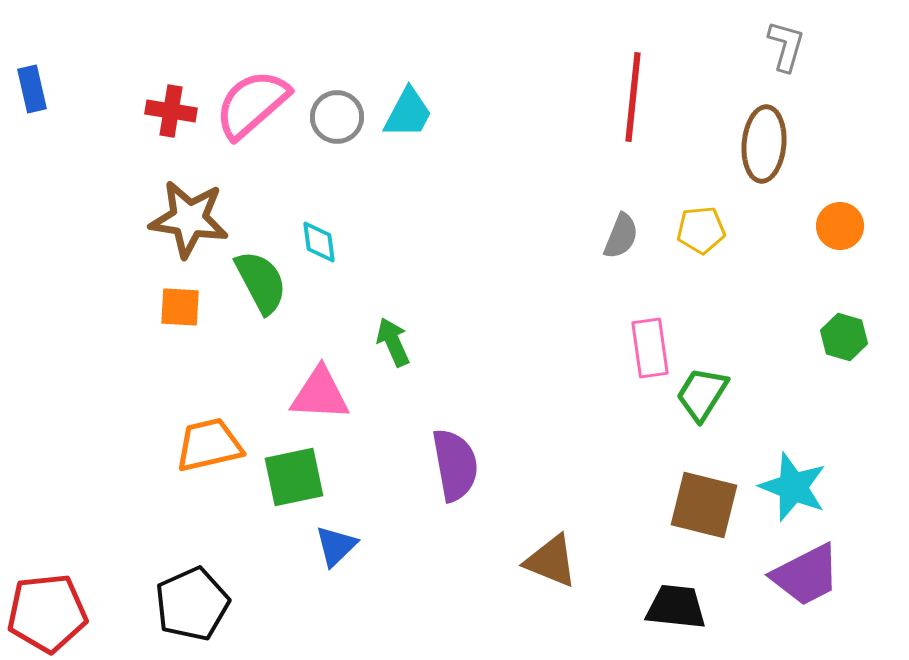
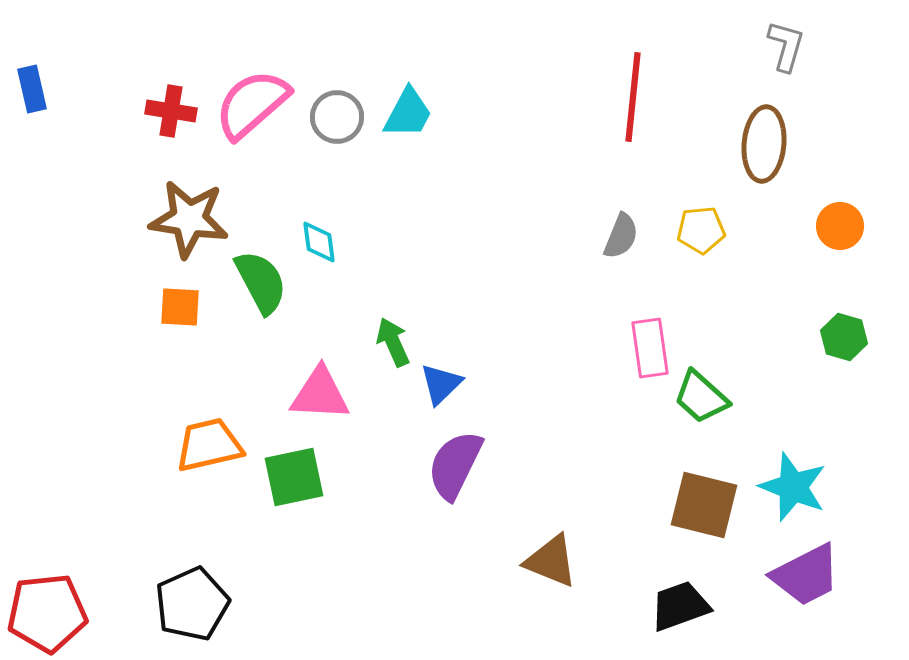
green trapezoid: moved 1 px left, 3 px down; rotated 80 degrees counterclockwise
purple semicircle: rotated 144 degrees counterclockwise
blue triangle: moved 105 px right, 162 px up
black trapezoid: moved 4 px right, 1 px up; rotated 26 degrees counterclockwise
